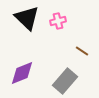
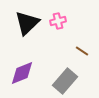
black triangle: moved 5 px down; rotated 32 degrees clockwise
